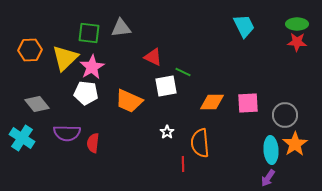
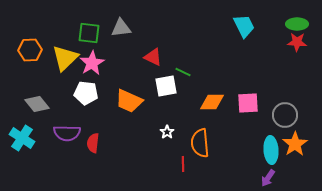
pink star: moved 4 px up
